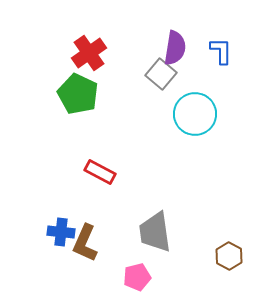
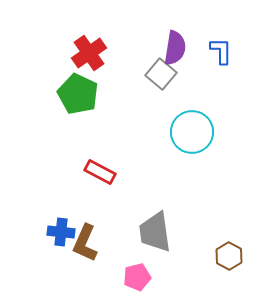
cyan circle: moved 3 px left, 18 px down
